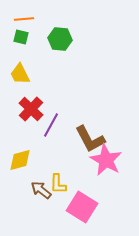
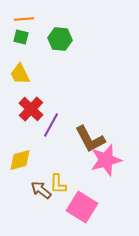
pink star: rotated 28 degrees clockwise
